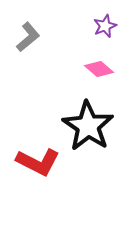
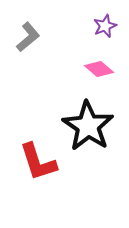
red L-shape: rotated 45 degrees clockwise
